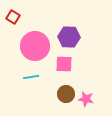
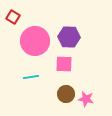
pink circle: moved 5 px up
